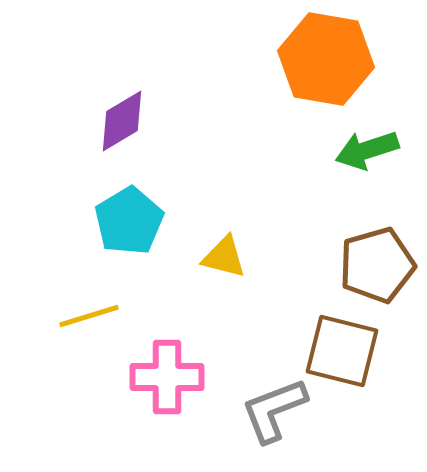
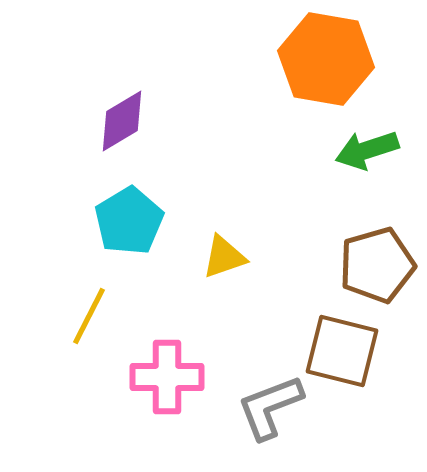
yellow triangle: rotated 33 degrees counterclockwise
yellow line: rotated 46 degrees counterclockwise
gray L-shape: moved 4 px left, 3 px up
